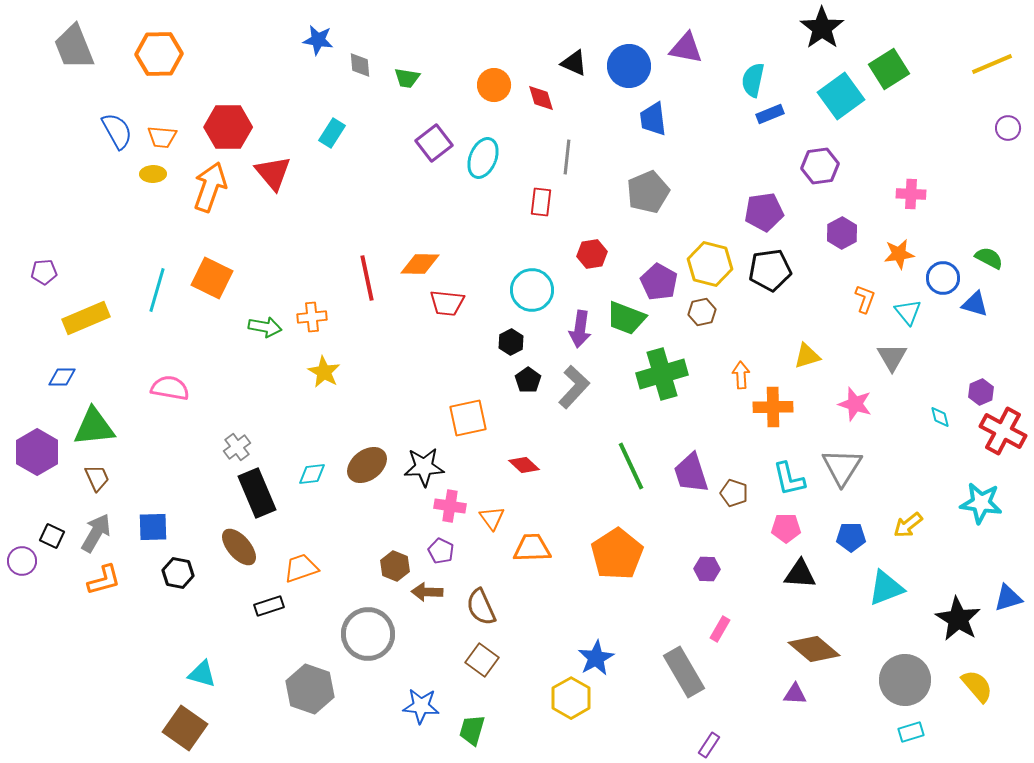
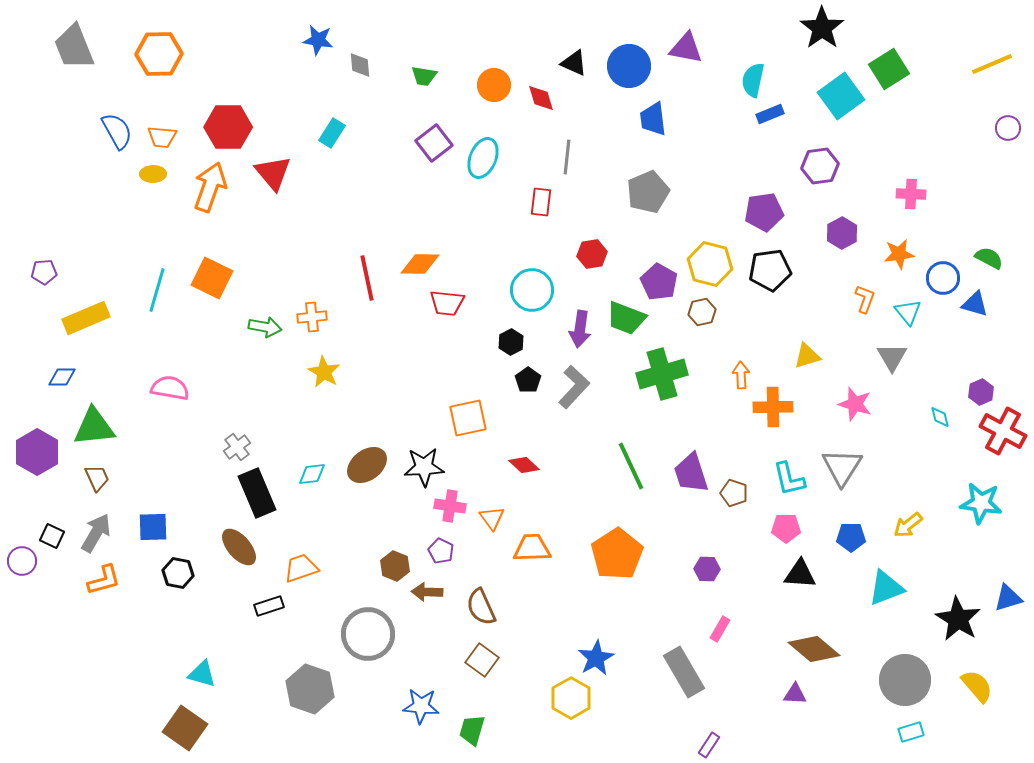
green trapezoid at (407, 78): moved 17 px right, 2 px up
